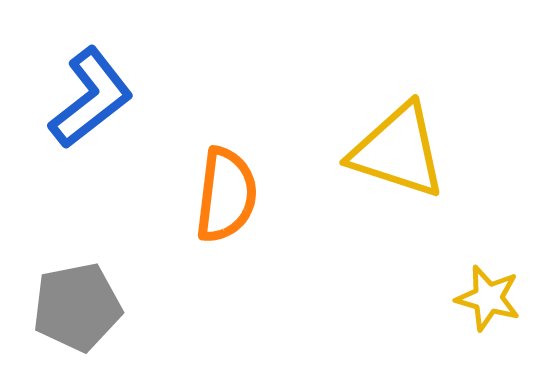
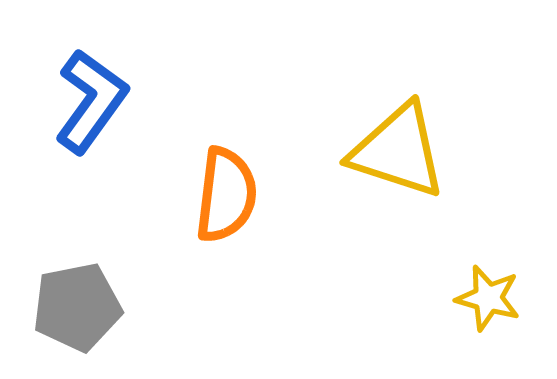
blue L-shape: moved 3 px down; rotated 16 degrees counterclockwise
